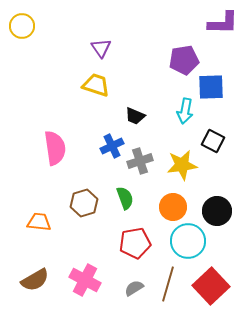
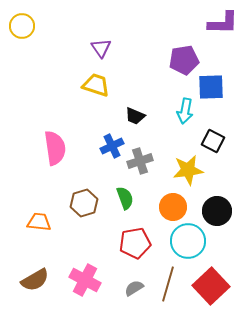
yellow star: moved 6 px right, 5 px down
